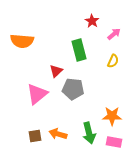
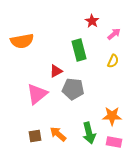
orange semicircle: rotated 15 degrees counterclockwise
red triangle: rotated 16 degrees clockwise
orange arrow: rotated 24 degrees clockwise
